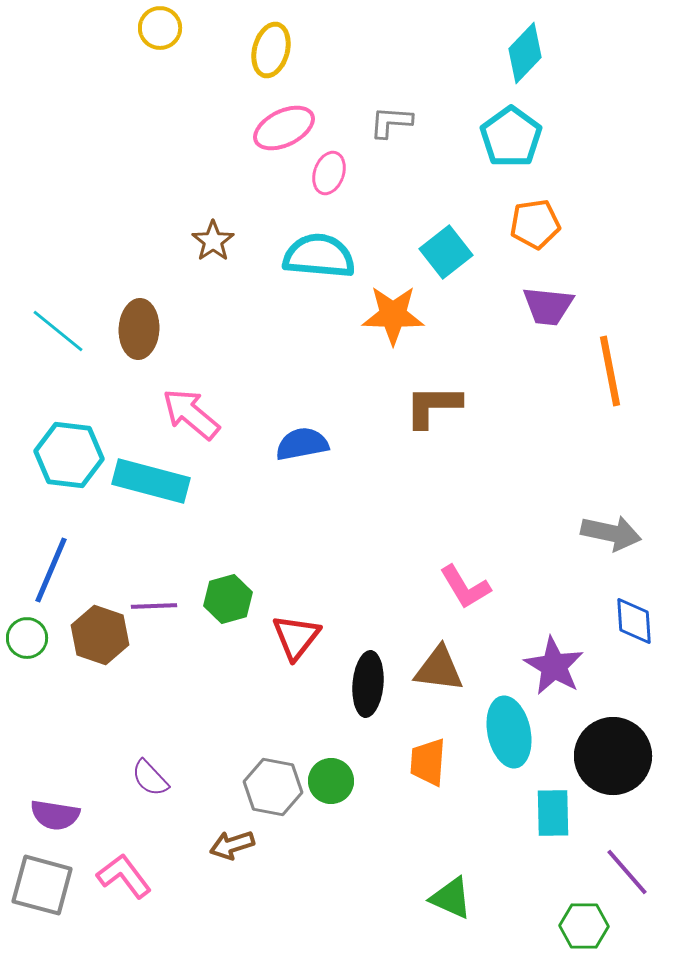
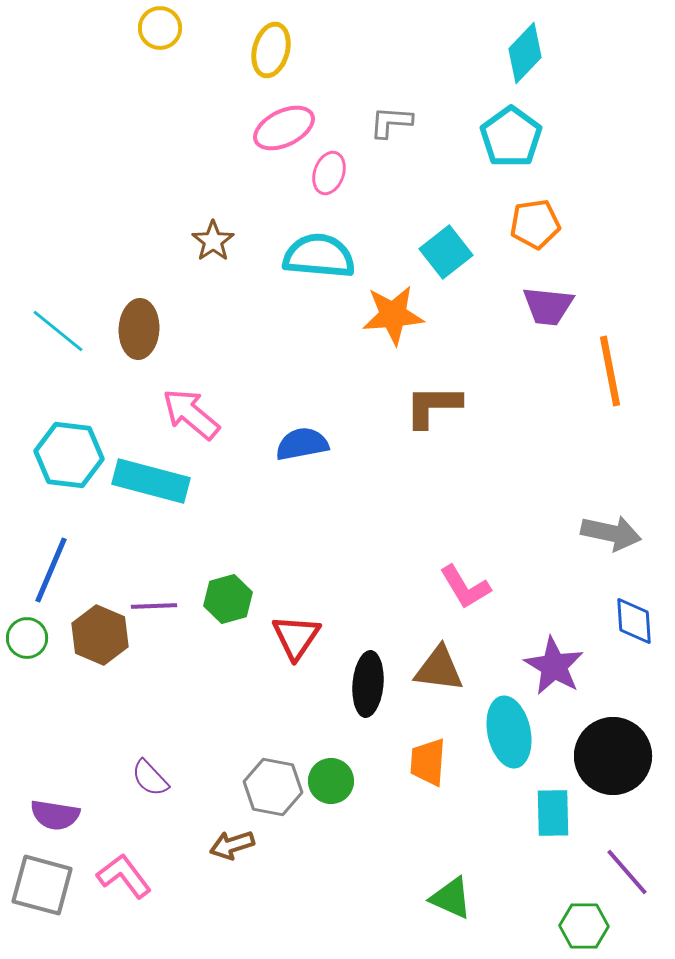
orange star at (393, 315): rotated 6 degrees counterclockwise
brown hexagon at (100, 635): rotated 4 degrees clockwise
red triangle at (296, 637): rotated 4 degrees counterclockwise
